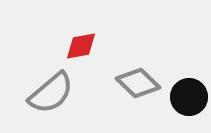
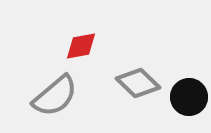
gray semicircle: moved 4 px right, 3 px down
